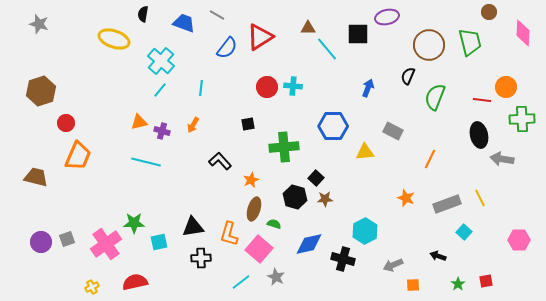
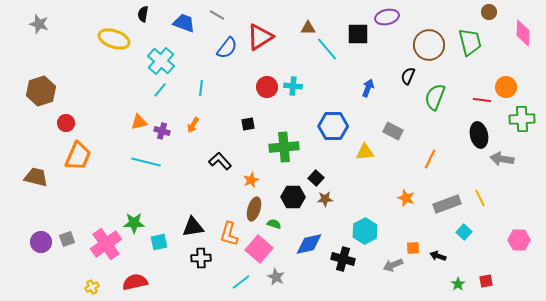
black hexagon at (295, 197): moved 2 px left; rotated 15 degrees counterclockwise
orange square at (413, 285): moved 37 px up
